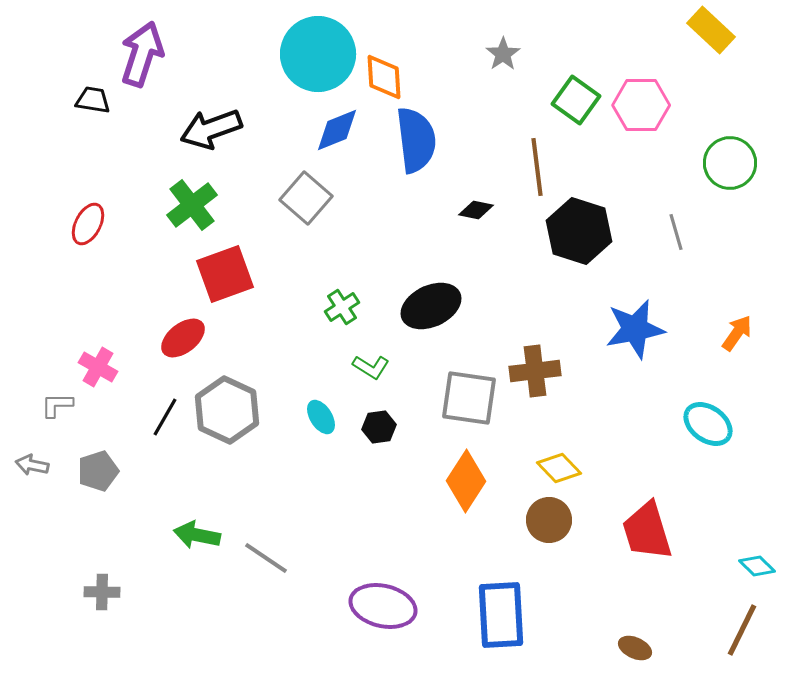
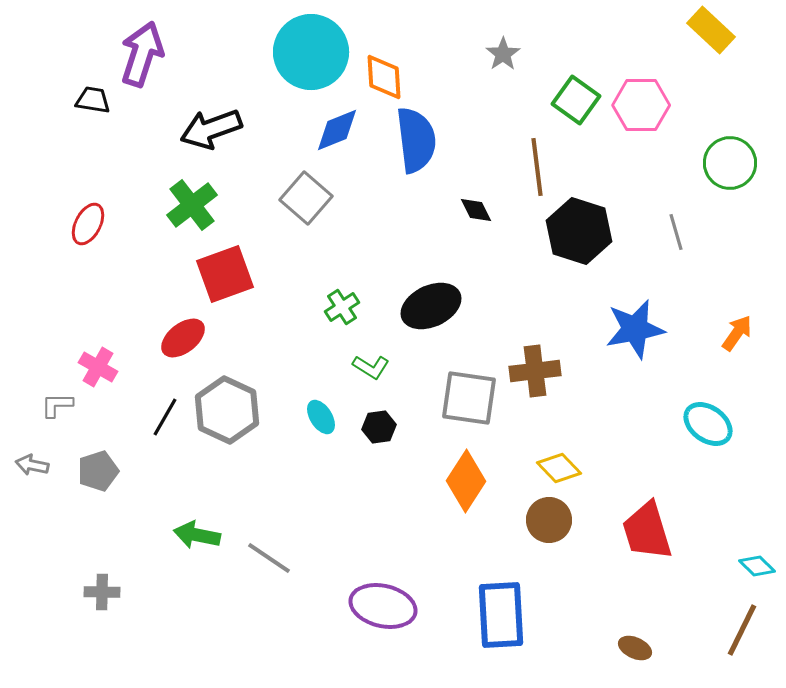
cyan circle at (318, 54): moved 7 px left, 2 px up
black diamond at (476, 210): rotated 52 degrees clockwise
gray line at (266, 558): moved 3 px right
